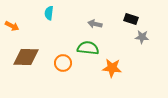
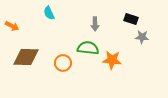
cyan semicircle: rotated 32 degrees counterclockwise
gray arrow: rotated 104 degrees counterclockwise
orange star: moved 8 px up
